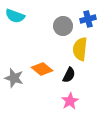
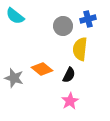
cyan semicircle: rotated 18 degrees clockwise
